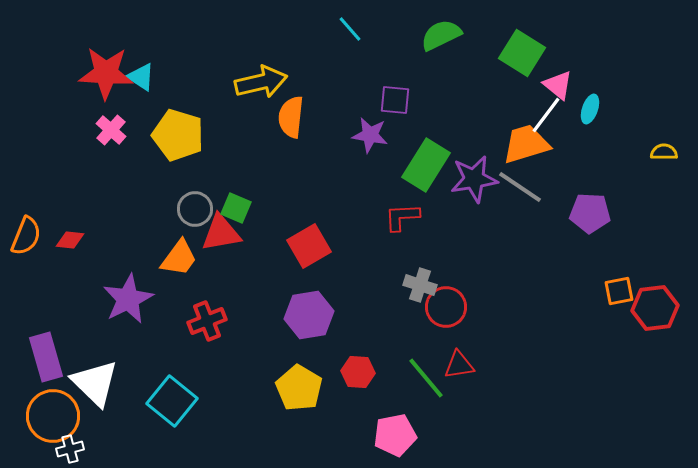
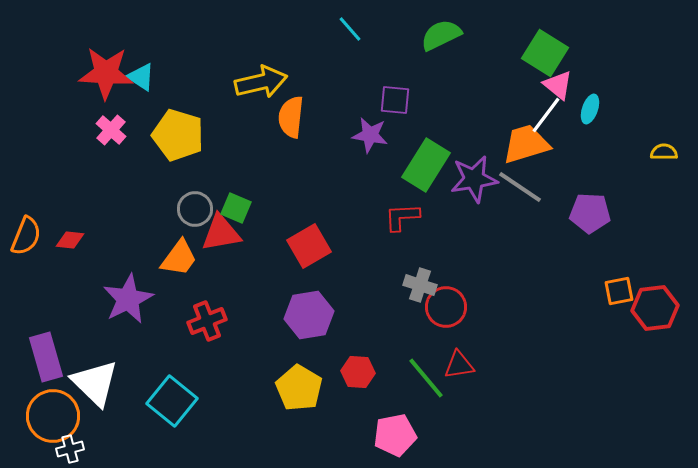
green square at (522, 53): moved 23 px right
